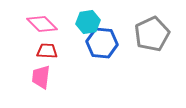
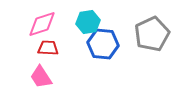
pink diamond: rotated 64 degrees counterclockwise
blue hexagon: moved 1 px right, 1 px down
red trapezoid: moved 1 px right, 3 px up
pink trapezoid: rotated 40 degrees counterclockwise
